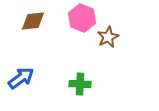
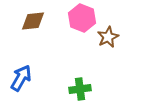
blue arrow: rotated 24 degrees counterclockwise
green cross: moved 5 px down; rotated 10 degrees counterclockwise
